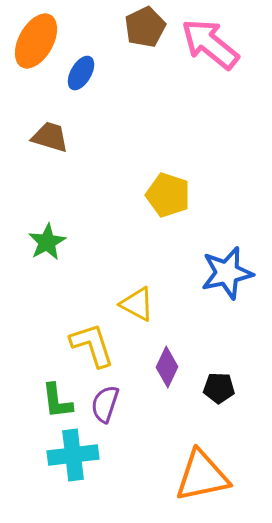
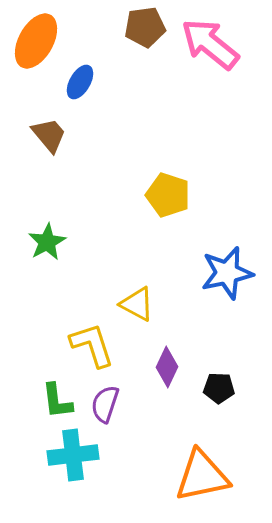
brown pentagon: rotated 18 degrees clockwise
blue ellipse: moved 1 px left, 9 px down
brown trapezoid: moved 1 px left, 2 px up; rotated 33 degrees clockwise
